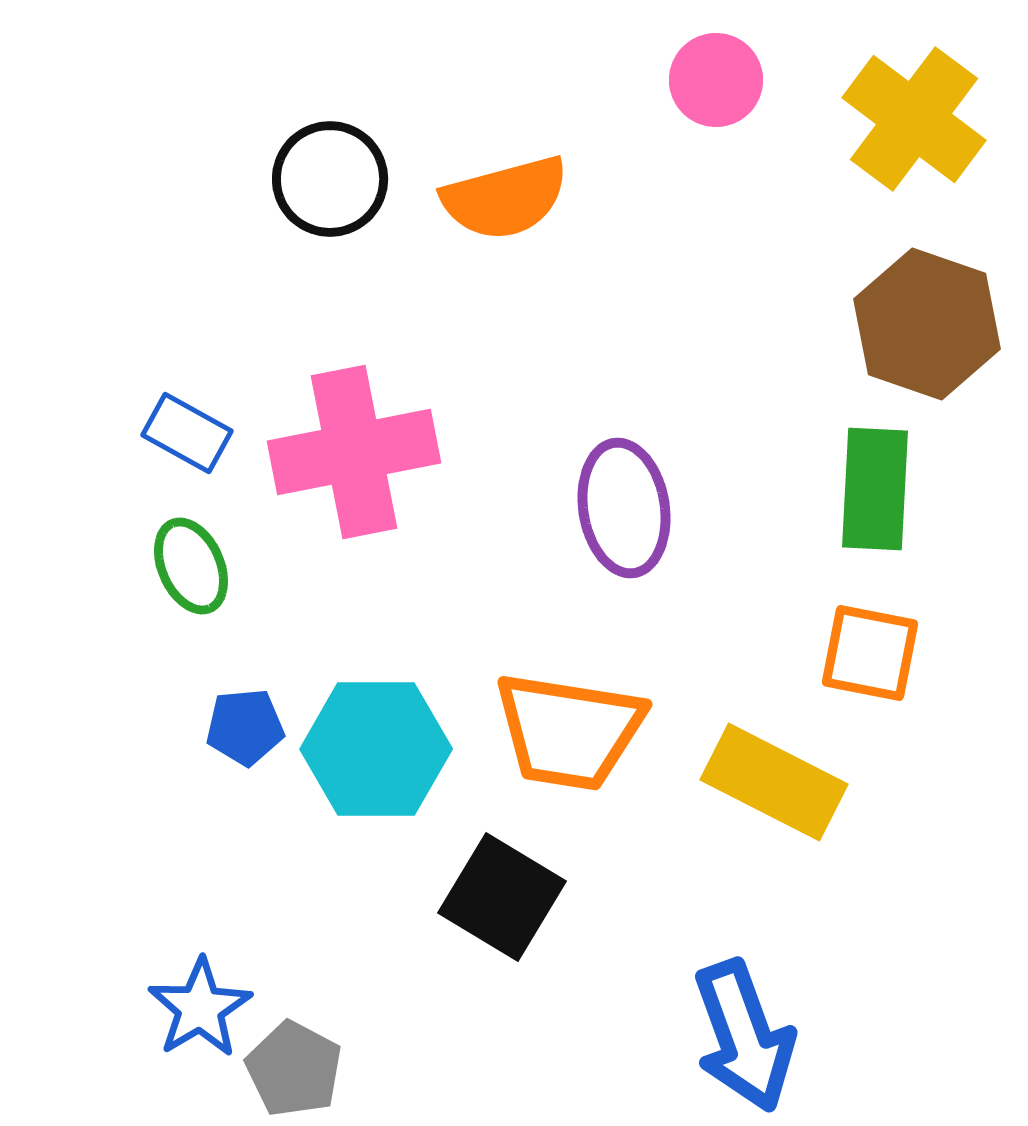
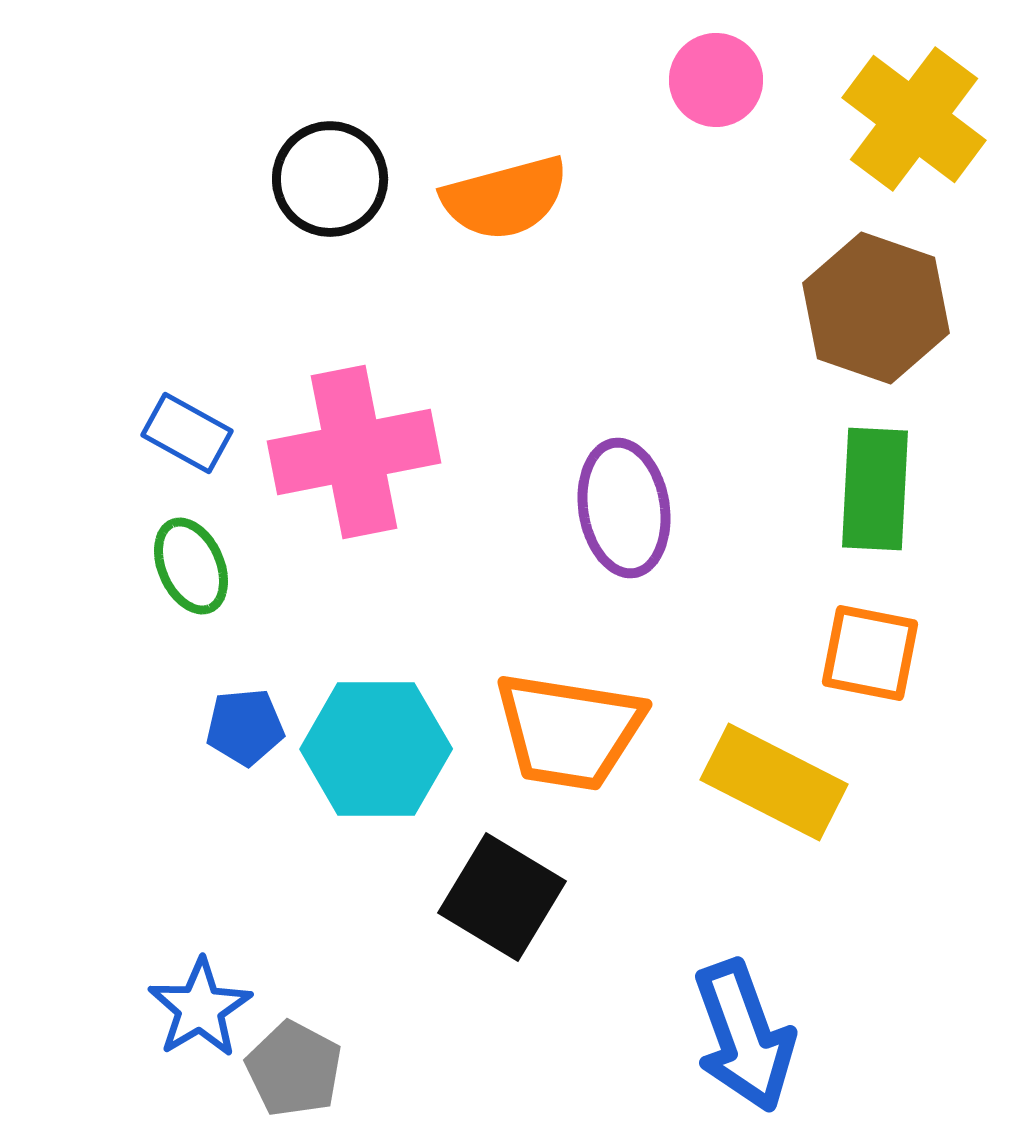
brown hexagon: moved 51 px left, 16 px up
